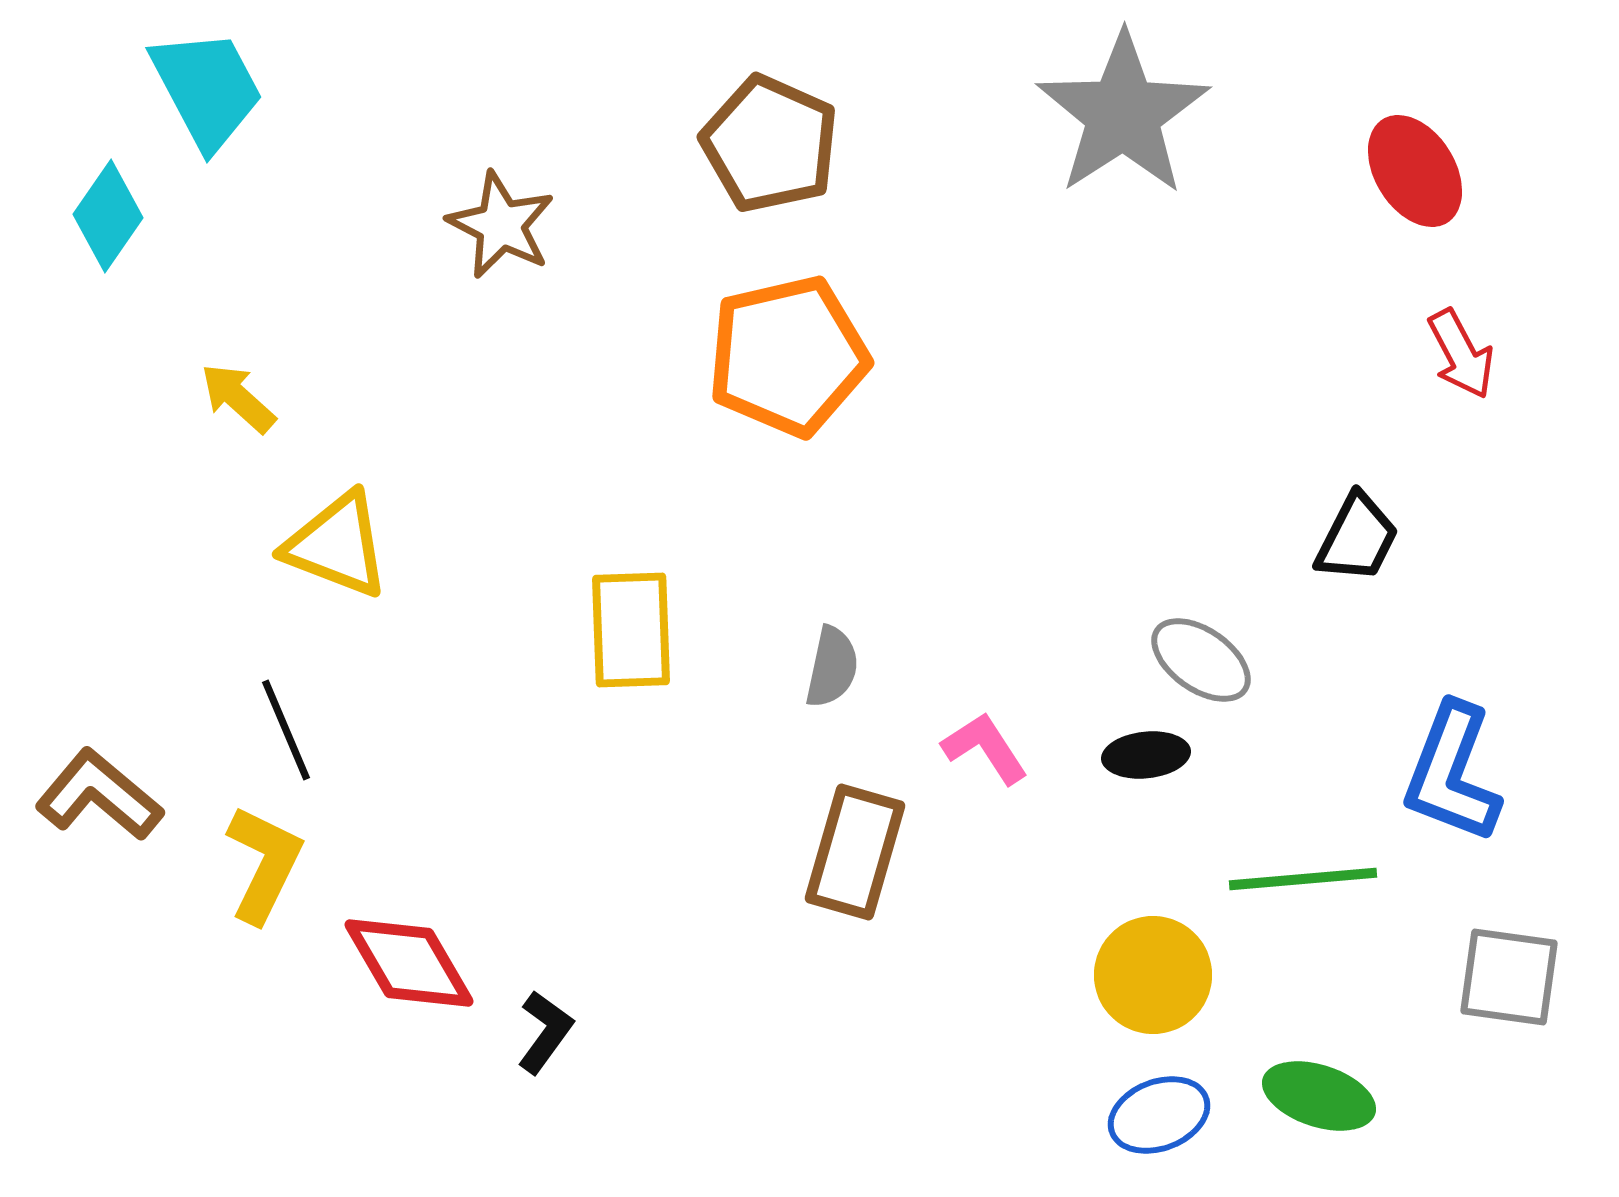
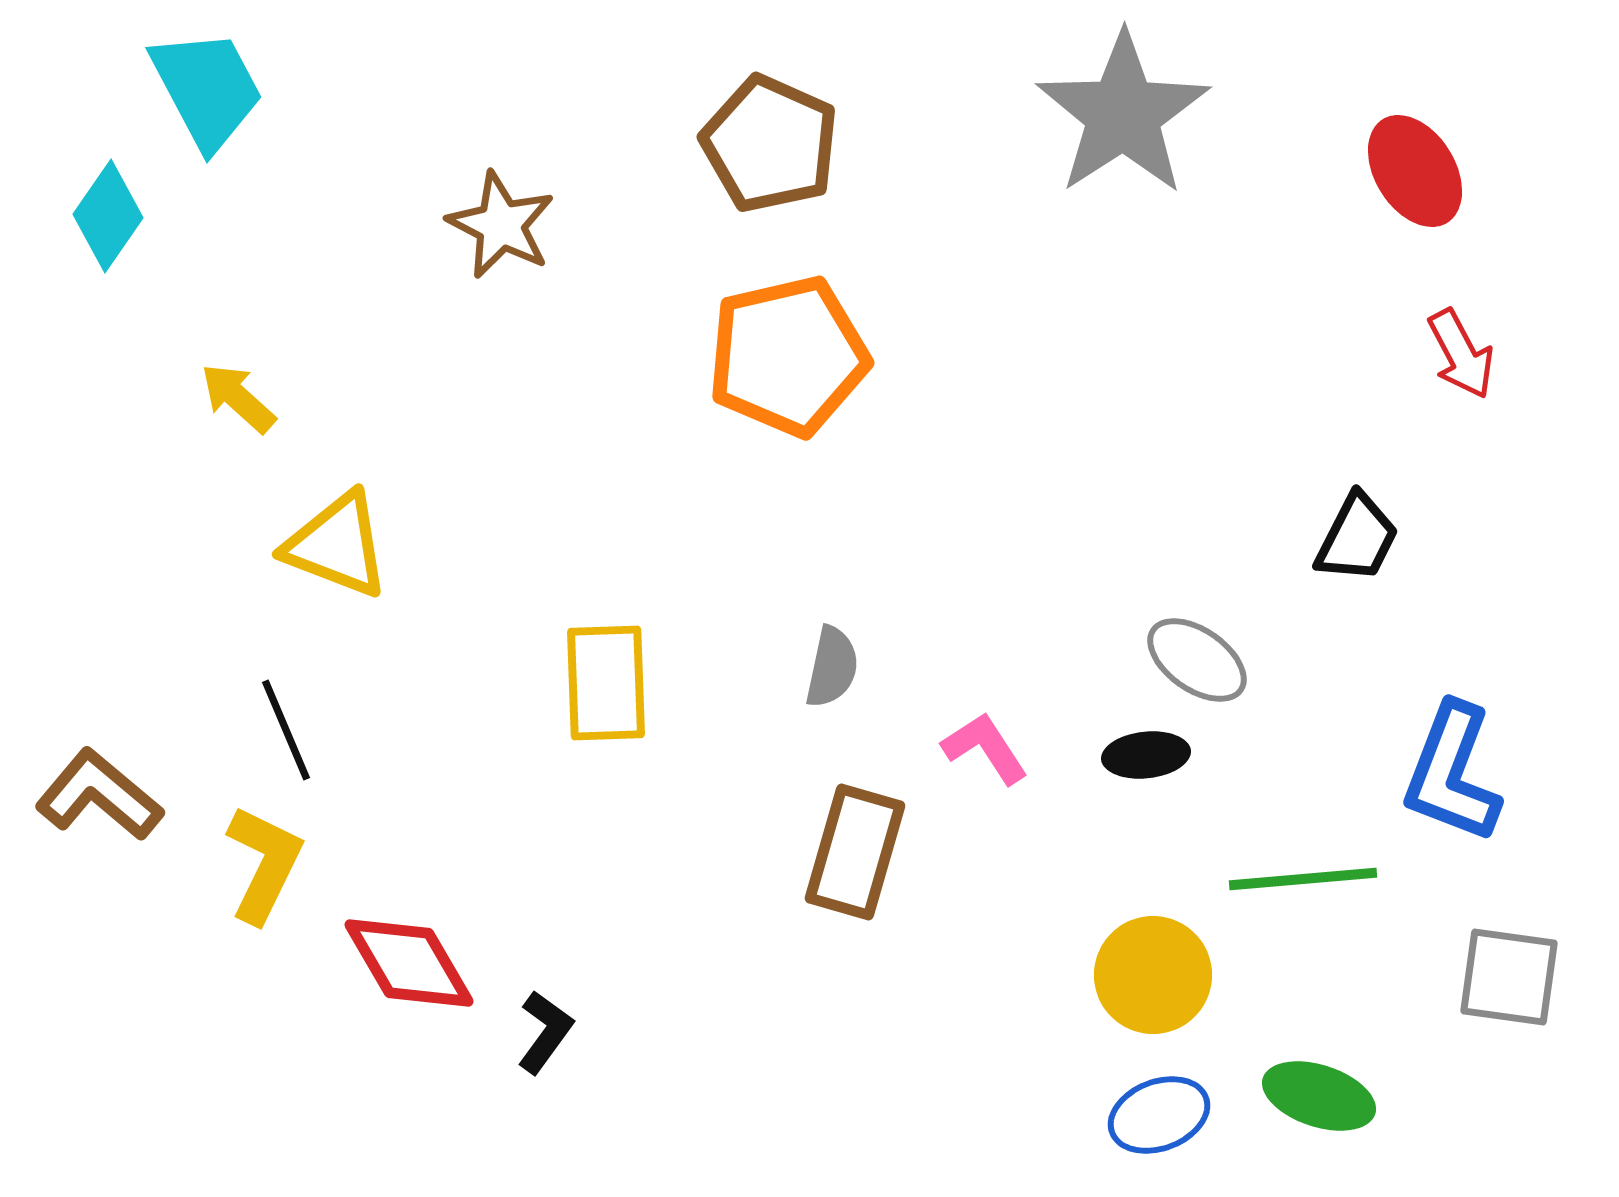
yellow rectangle: moved 25 px left, 53 px down
gray ellipse: moved 4 px left
